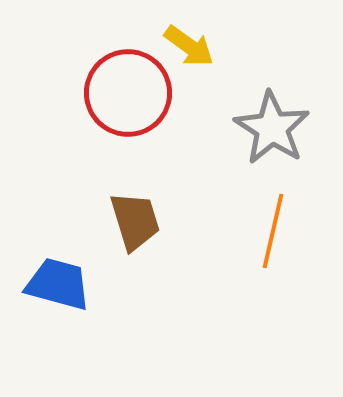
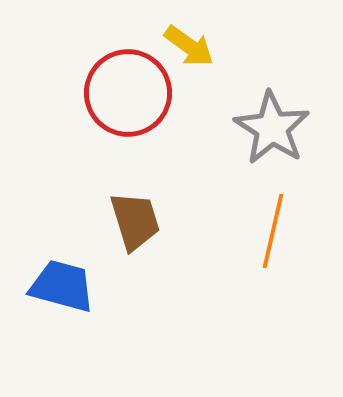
blue trapezoid: moved 4 px right, 2 px down
